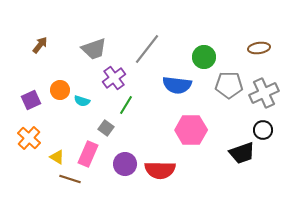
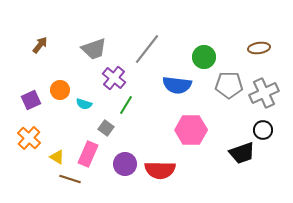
purple cross: rotated 15 degrees counterclockwise
cyan semicircle: moved 2 px right, 3 px down
